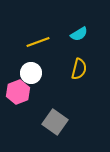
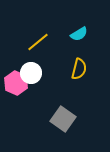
yellow line: rotated 20 degrees counterclockwise
pink hexagon: moved 2 px left, 9 px up; rotated 15 degrees counterclockwise
gray square: moved 8 px right, 3 px up
